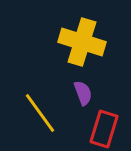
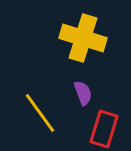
yellow cross: moved 1 px right, 4 px up
